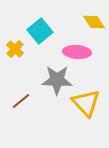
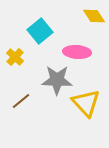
yellow diamond: moved 6 px up
yellow cross: moved 8 px down
